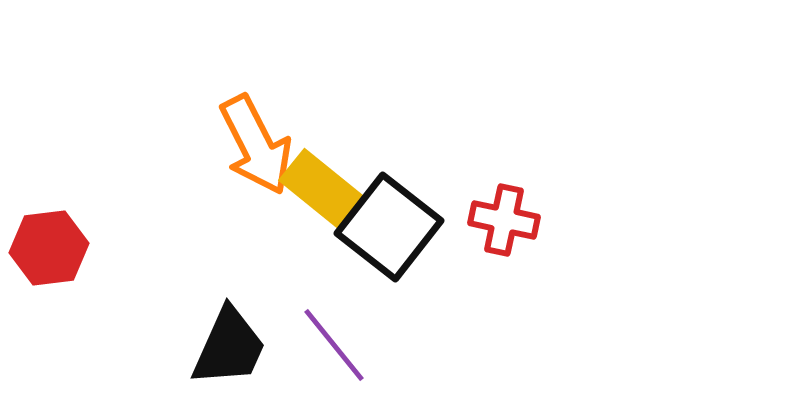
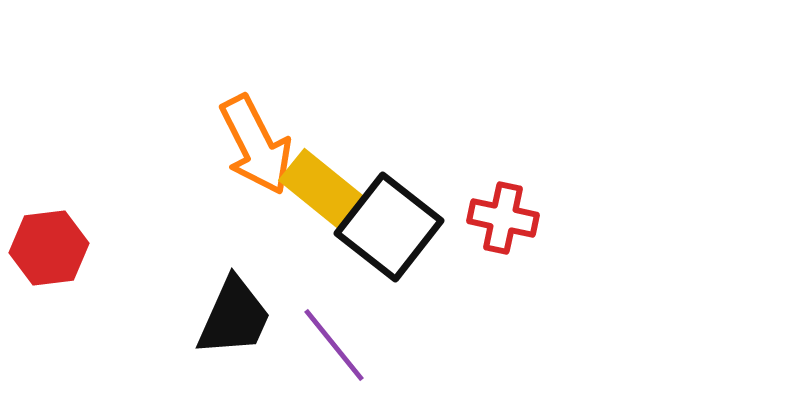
red cross: moved 1 px left, 2 px up
black trapezoid: moved 5 px right, 30 px up
